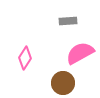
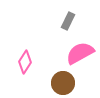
gray rectangle: rotated 60 degrees counterclockwise
pink diamond: moved 4 px down
